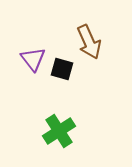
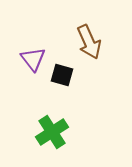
black square: moved 6 px down
green cross: moved 7 px left, 1 px down
